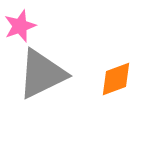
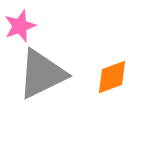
orange diamond: moved 4 px left, 2 px up
